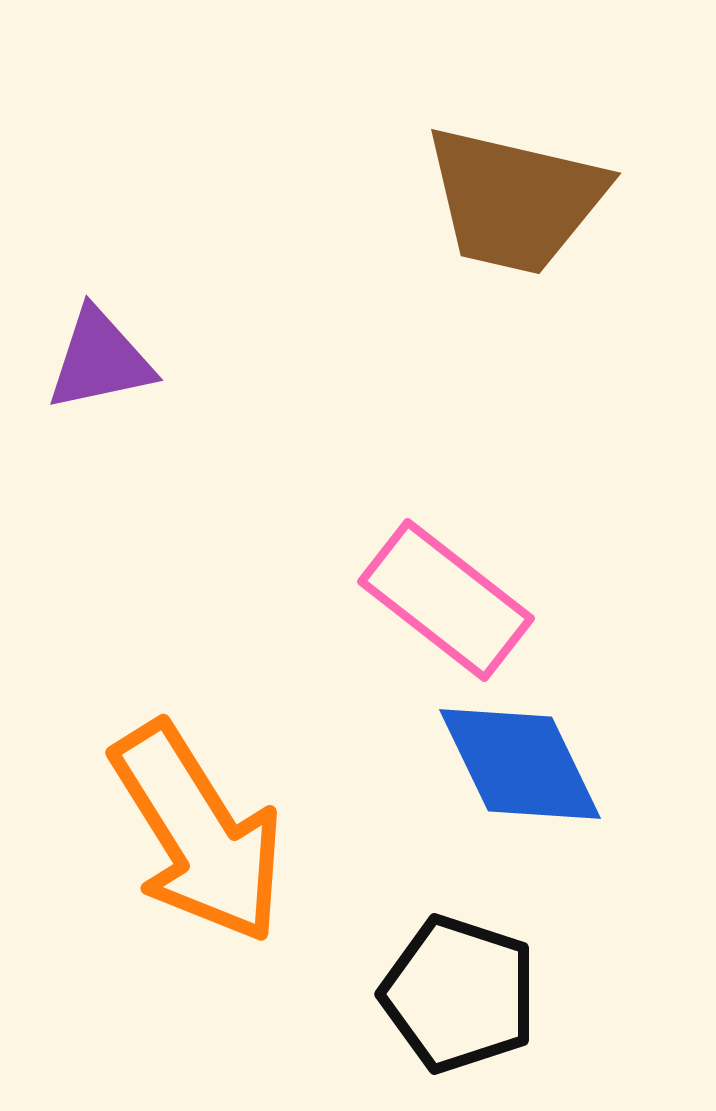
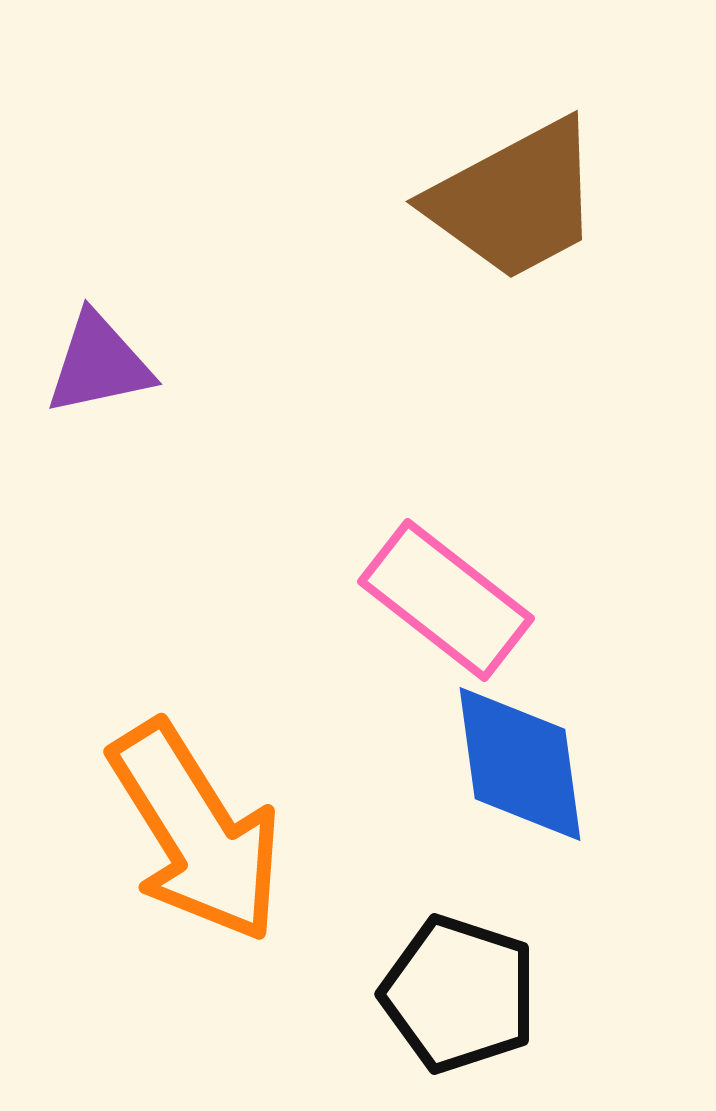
brown trapezoid: rotated 41 degrees counterclockwise
purple triangle: moved 1 px left, 4 px down
blue diamond: rotated 18 degrees clockwise
orange arrow: moved 2 px left, 1 px up
